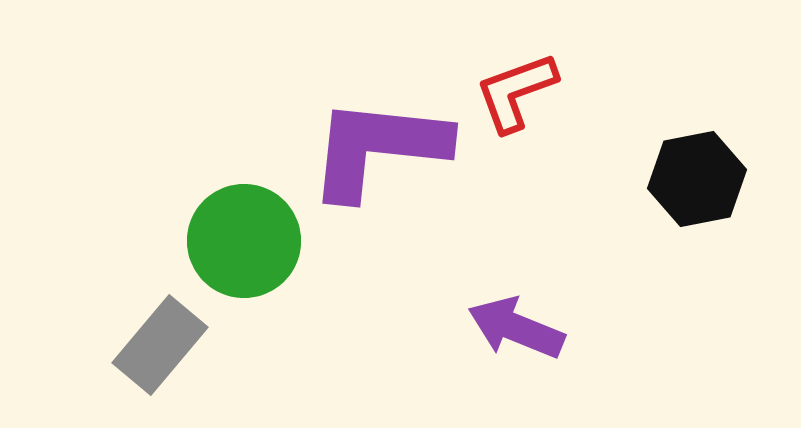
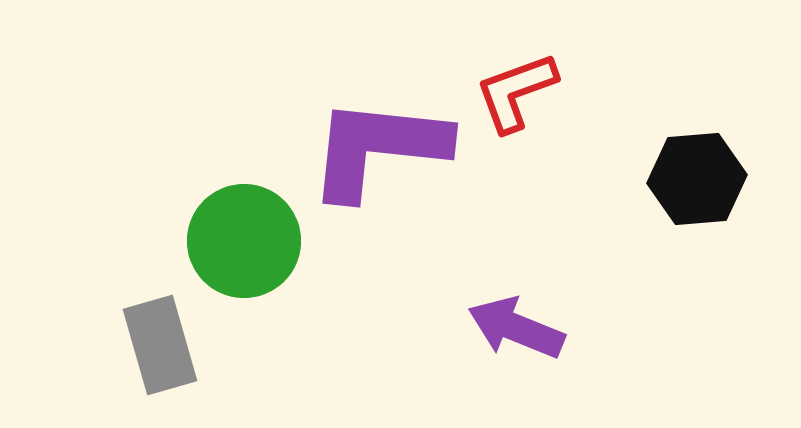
black hexagon: rotated 6 degrees clockwise
gray rectangle: rotated 56 degrees counterclockwise
